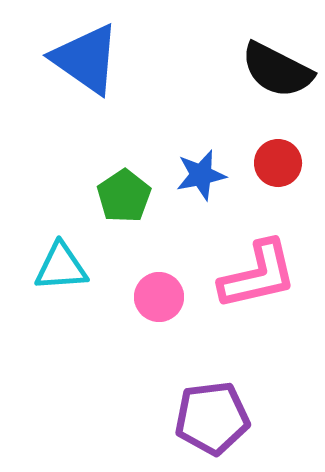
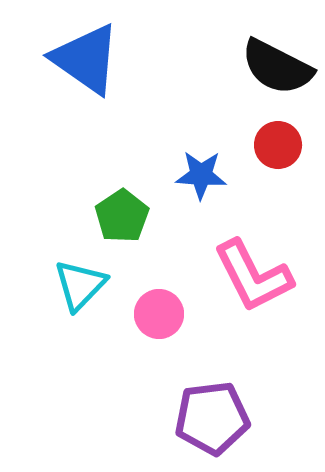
black semicircle: moved 3 px up
red circle: moved 18 px up
blue star: rotated 15 degrees clockwise
green pentagon: moved 2 px left, 20 px down
cyan triangle: moved 19 px right, 18 px down; rotated 42 degrees counterclockwise
pink L-shape: moved 5 px left, 1 px down; rotated 76 degrees clockwise
pink circle: moved 17 px down
